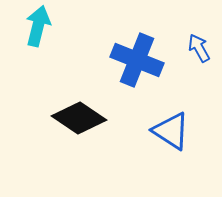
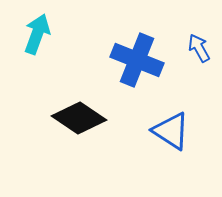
cyan arrow: moved 1 px left, 8 px down; rotated 6 degrees clockwise
